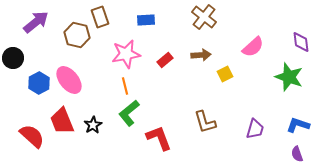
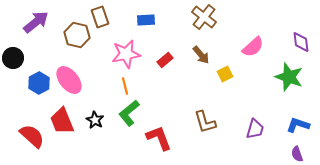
brown arrow: rotated 54 degrees clockwise
black star: moved 2 px right, 5 px up; rotated 12 degrees counterclockwise
